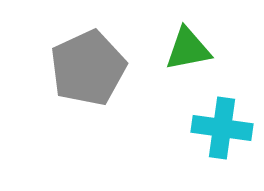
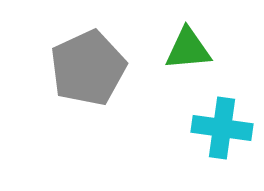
green triangle: rotated 6 degrees clockwise
